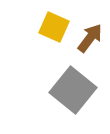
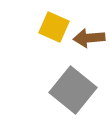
brown arrow: moved 1 px left; rotated 132 degrees counterclockwise
